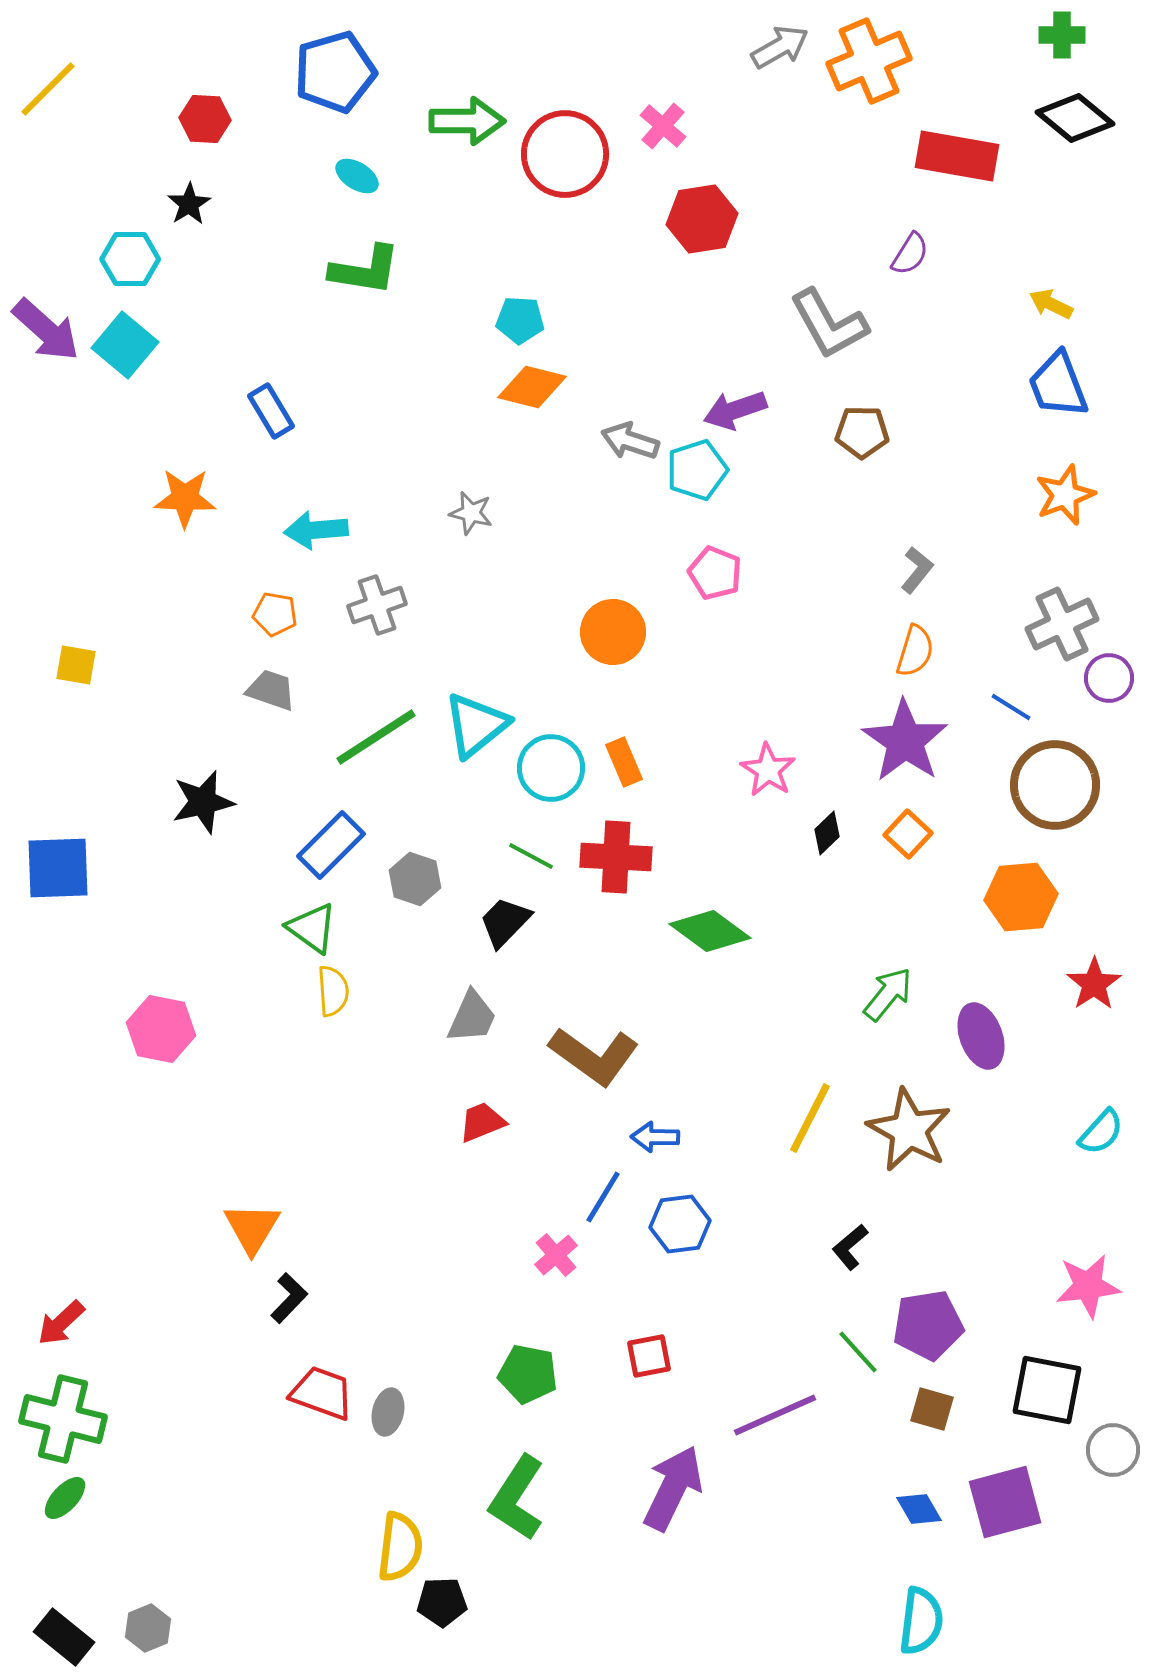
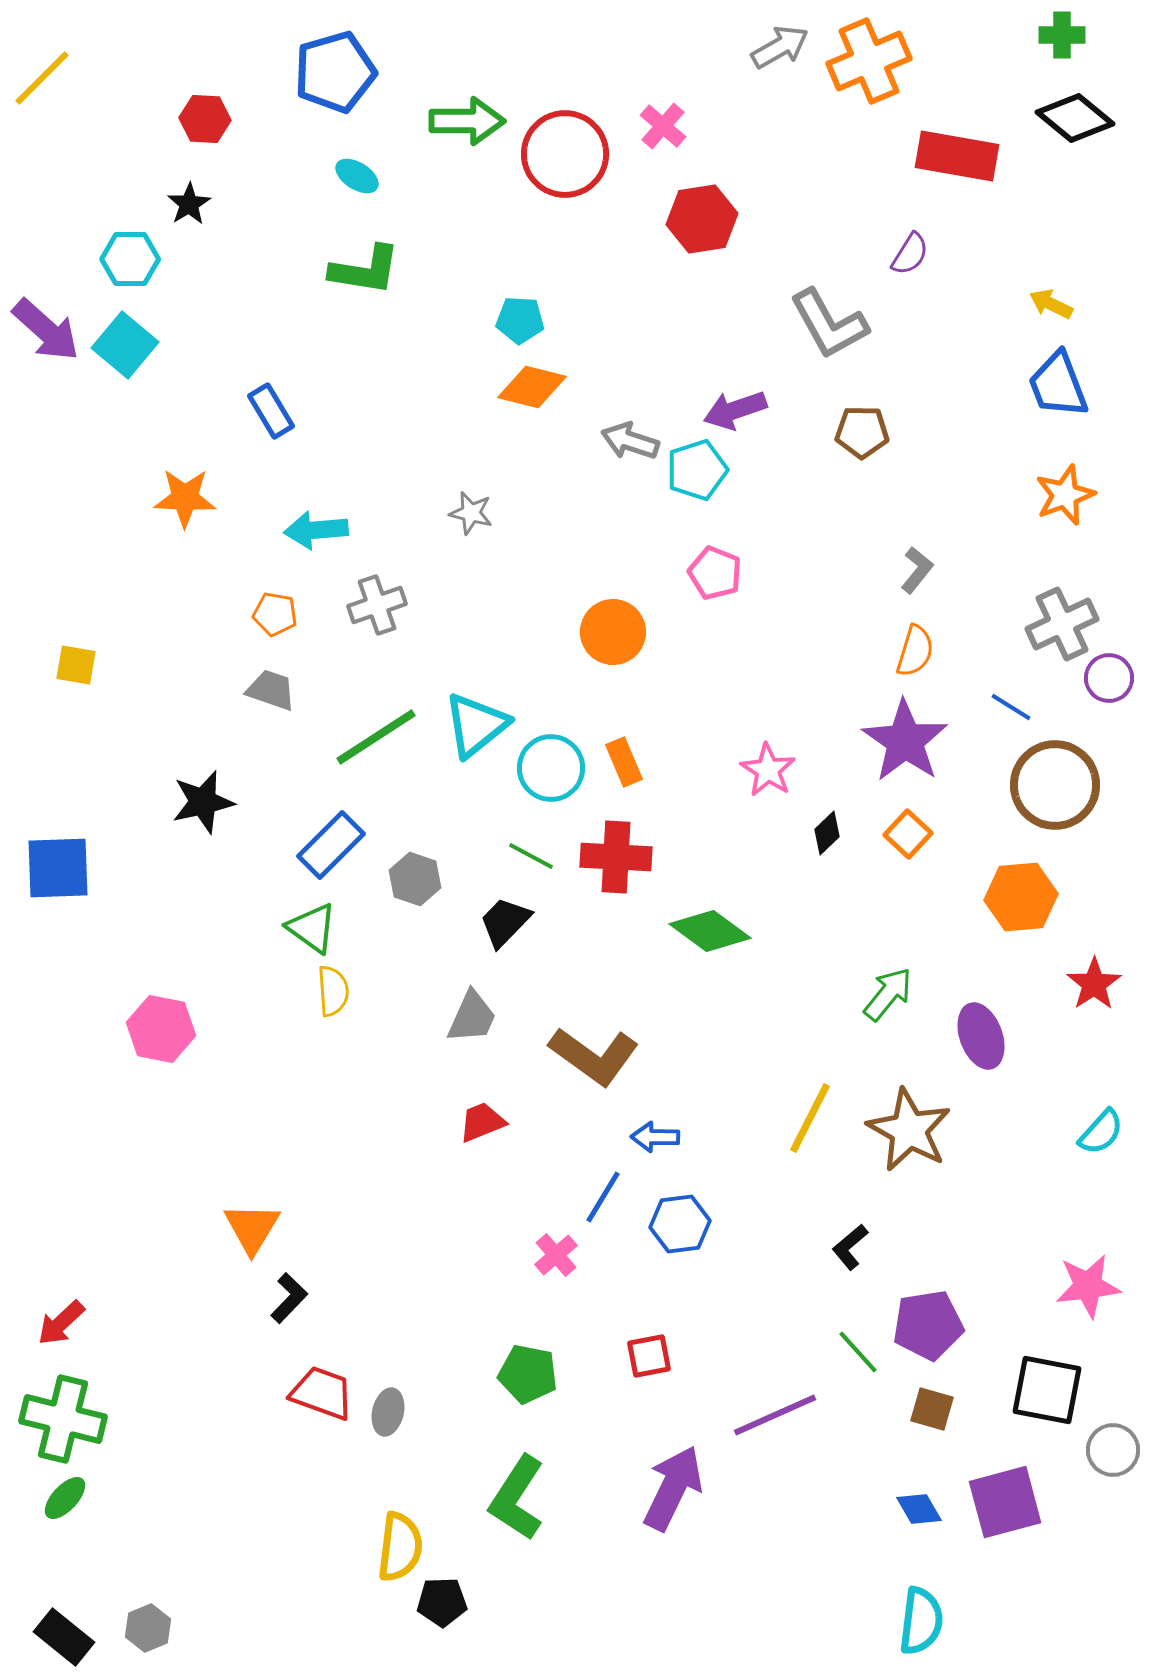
yellow line at (48, 89): moved 6 px left, 11 px up
